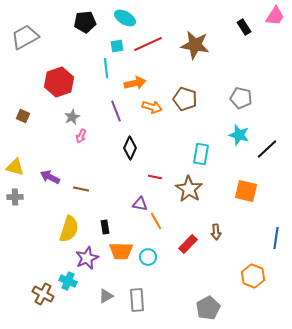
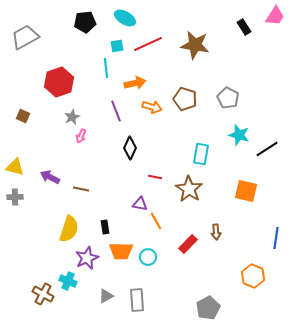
gray pentagon at (241, 98): moved 13 px left; rotated 15 degrees clockwise
black line at (267, 149): rotated 10 degrees clockwise
